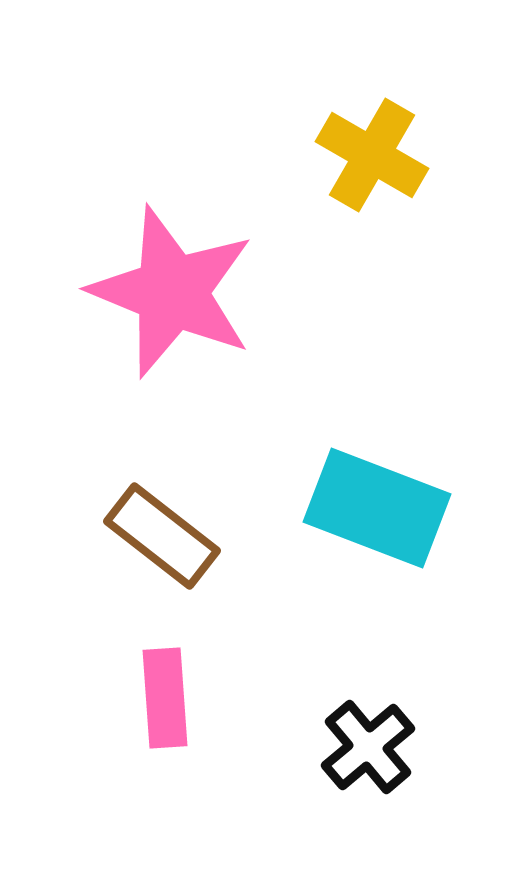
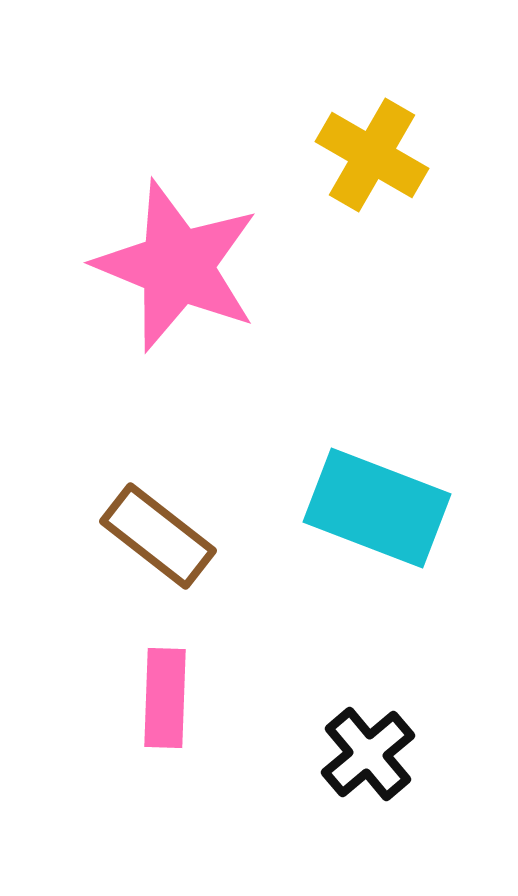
pink star: moved 5 px right, 26 px up
brown rectangle: moved 4 px left
pink rectangle: rotated 6 degrees clockwise
black cross: moved 7 px down
